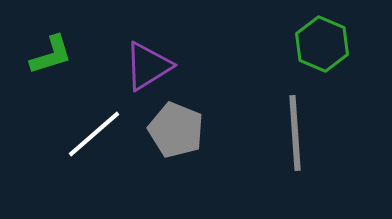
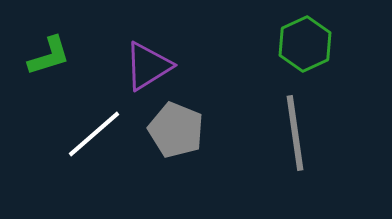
green hexagon: moved 17 px left; rotated 12 degrees clockwise
green L-shape: moved 2 px left, 1 px down
gray line: rotated 4 degrees counterclockwise
